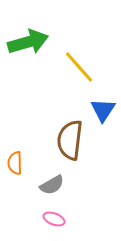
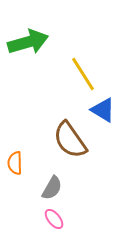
yellow line: moved 4 px right, 7 px down; rotated 9 degrees clockwise
blue triangle: rotated 32 degrees counterclockwise
brown semicircle: rotated 42 degrees counterclockwise
gray semicircle: moved 3 px down; rotated 30 degrees counterclockwise
pink ellipse: rotated 30 degrees clockwise
